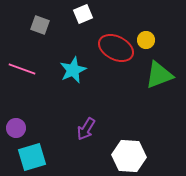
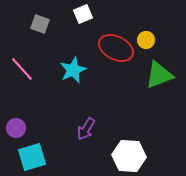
gray square: moved 1 px up
pink line: rotated 28 degrees clockwise
